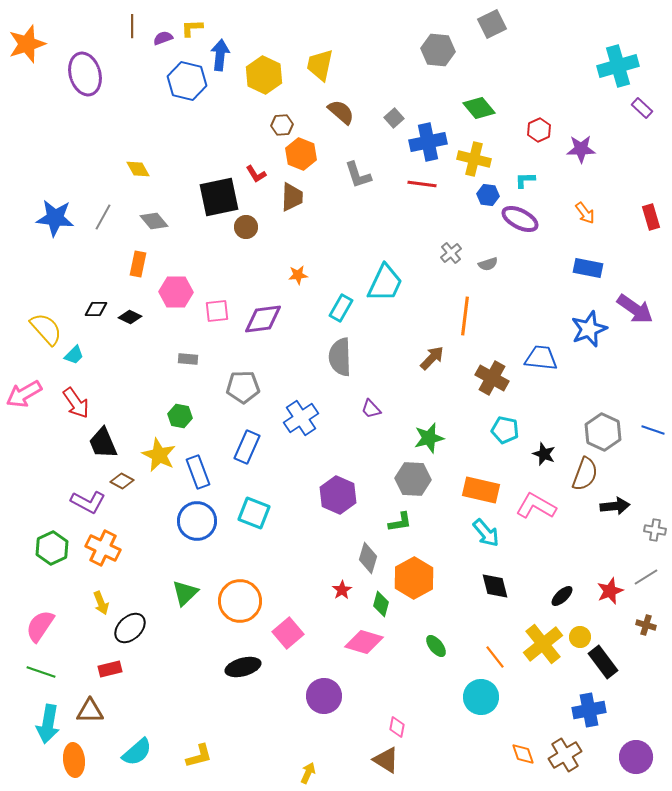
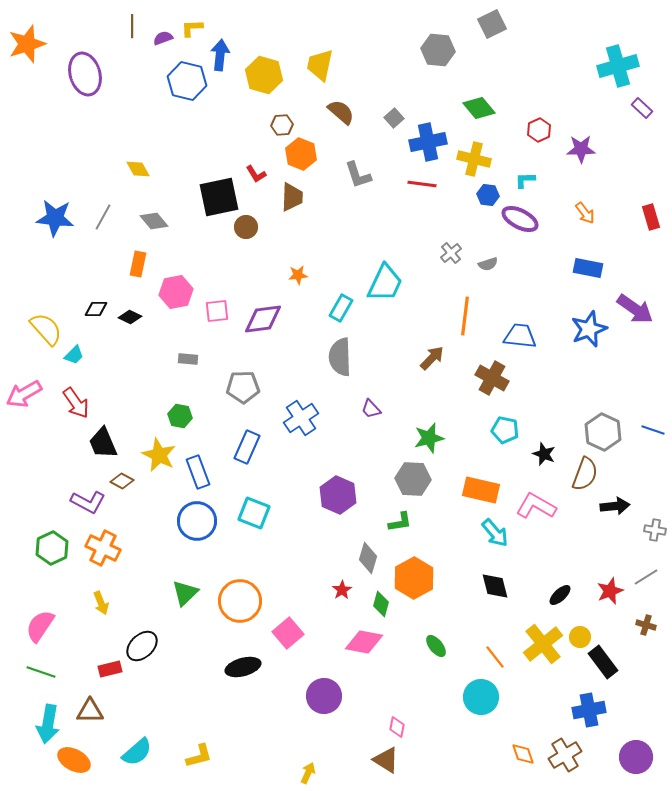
yellow hexagon at (264, 75): rotated 9 degrees counterclockwise
pink hexagon at (176, 292): rotated 12 degrees counterclockwise
blue trapezoid at (541, 358): moved 21 px left, 22 px up
cyan arrow at (486, 533): moved 9 px right
black ellipse at (562, 596): moved 2 px left, 1 px up
black ellipse at (130, 628): moved 12 px right, 18 px down
pink diamond at (364, 642): rotated 6 degrees counterclockwise
orange ellipse at (74, 760): rotated 56 degrees counterclockwise
